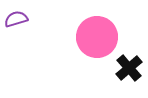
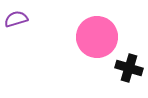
black cross: rotated 32 degrees counterclockwise
